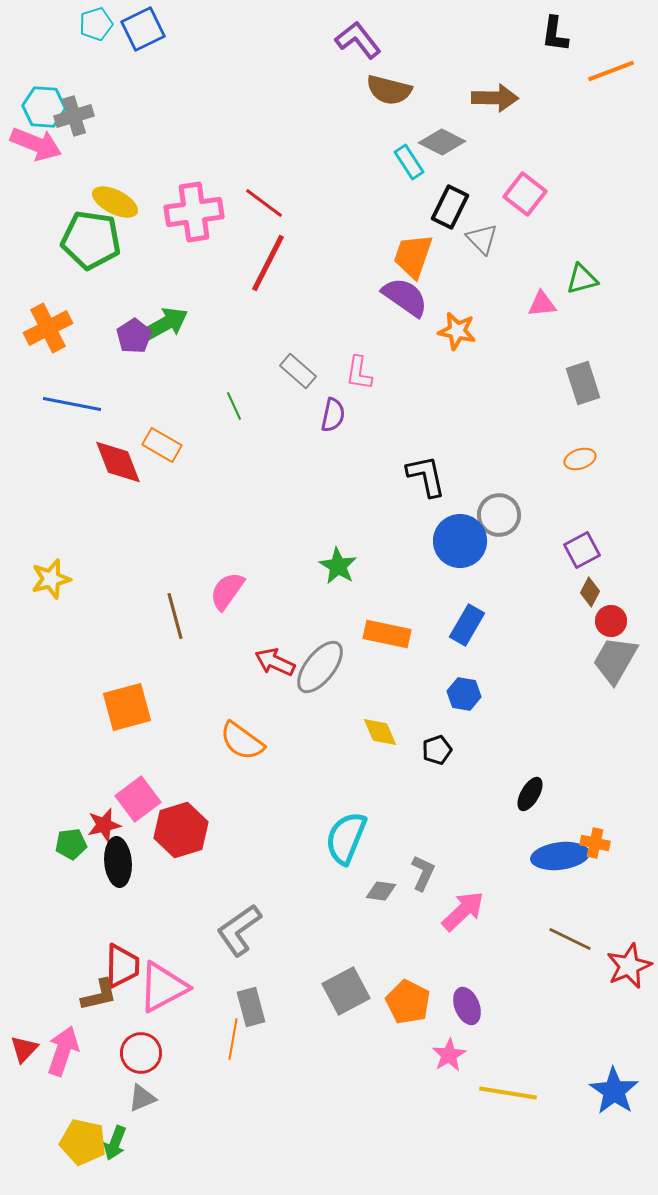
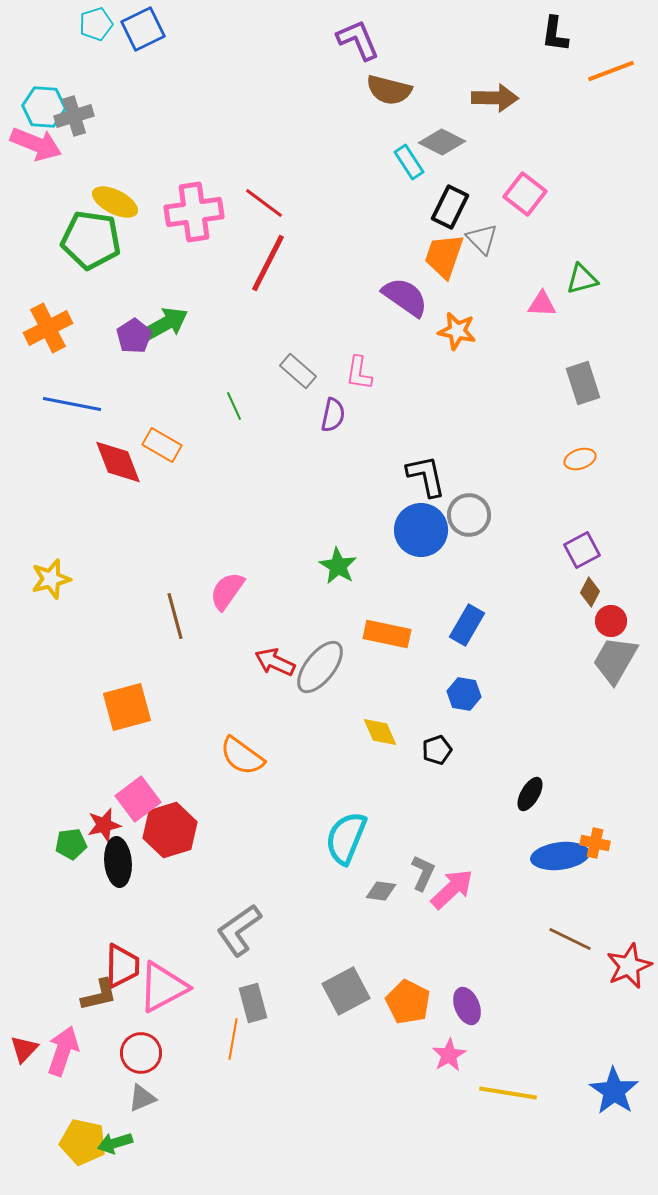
purple L-shape at (358, 40): rotated 15 degrees clockwise
orange trapezoid at (413, 256): moved 31 px right
pink triangle at (542, 304): rotated 8 degrees clockwise
gray circle at (499, 515): moved 30 px left
blue circle at (460, 541): moved 39 px left, 11 px up
orange semicircle at (242, 741): moved 15 px down
red hexagon at (181, 830): moved 11 px left
pink arrow at (463, 911): moved 11 px left, 22 px up
gray rectangle at (251, 1007): moved 2 px right, 4 px up
green arrow at (115, 1143): rotated 52 degrees clockwise
